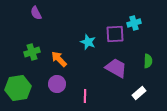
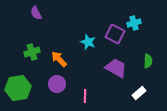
purple square: rotated 30 degrees clockwise
